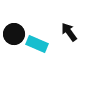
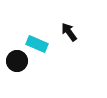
black circle: moved 3 px right, 27 px down
